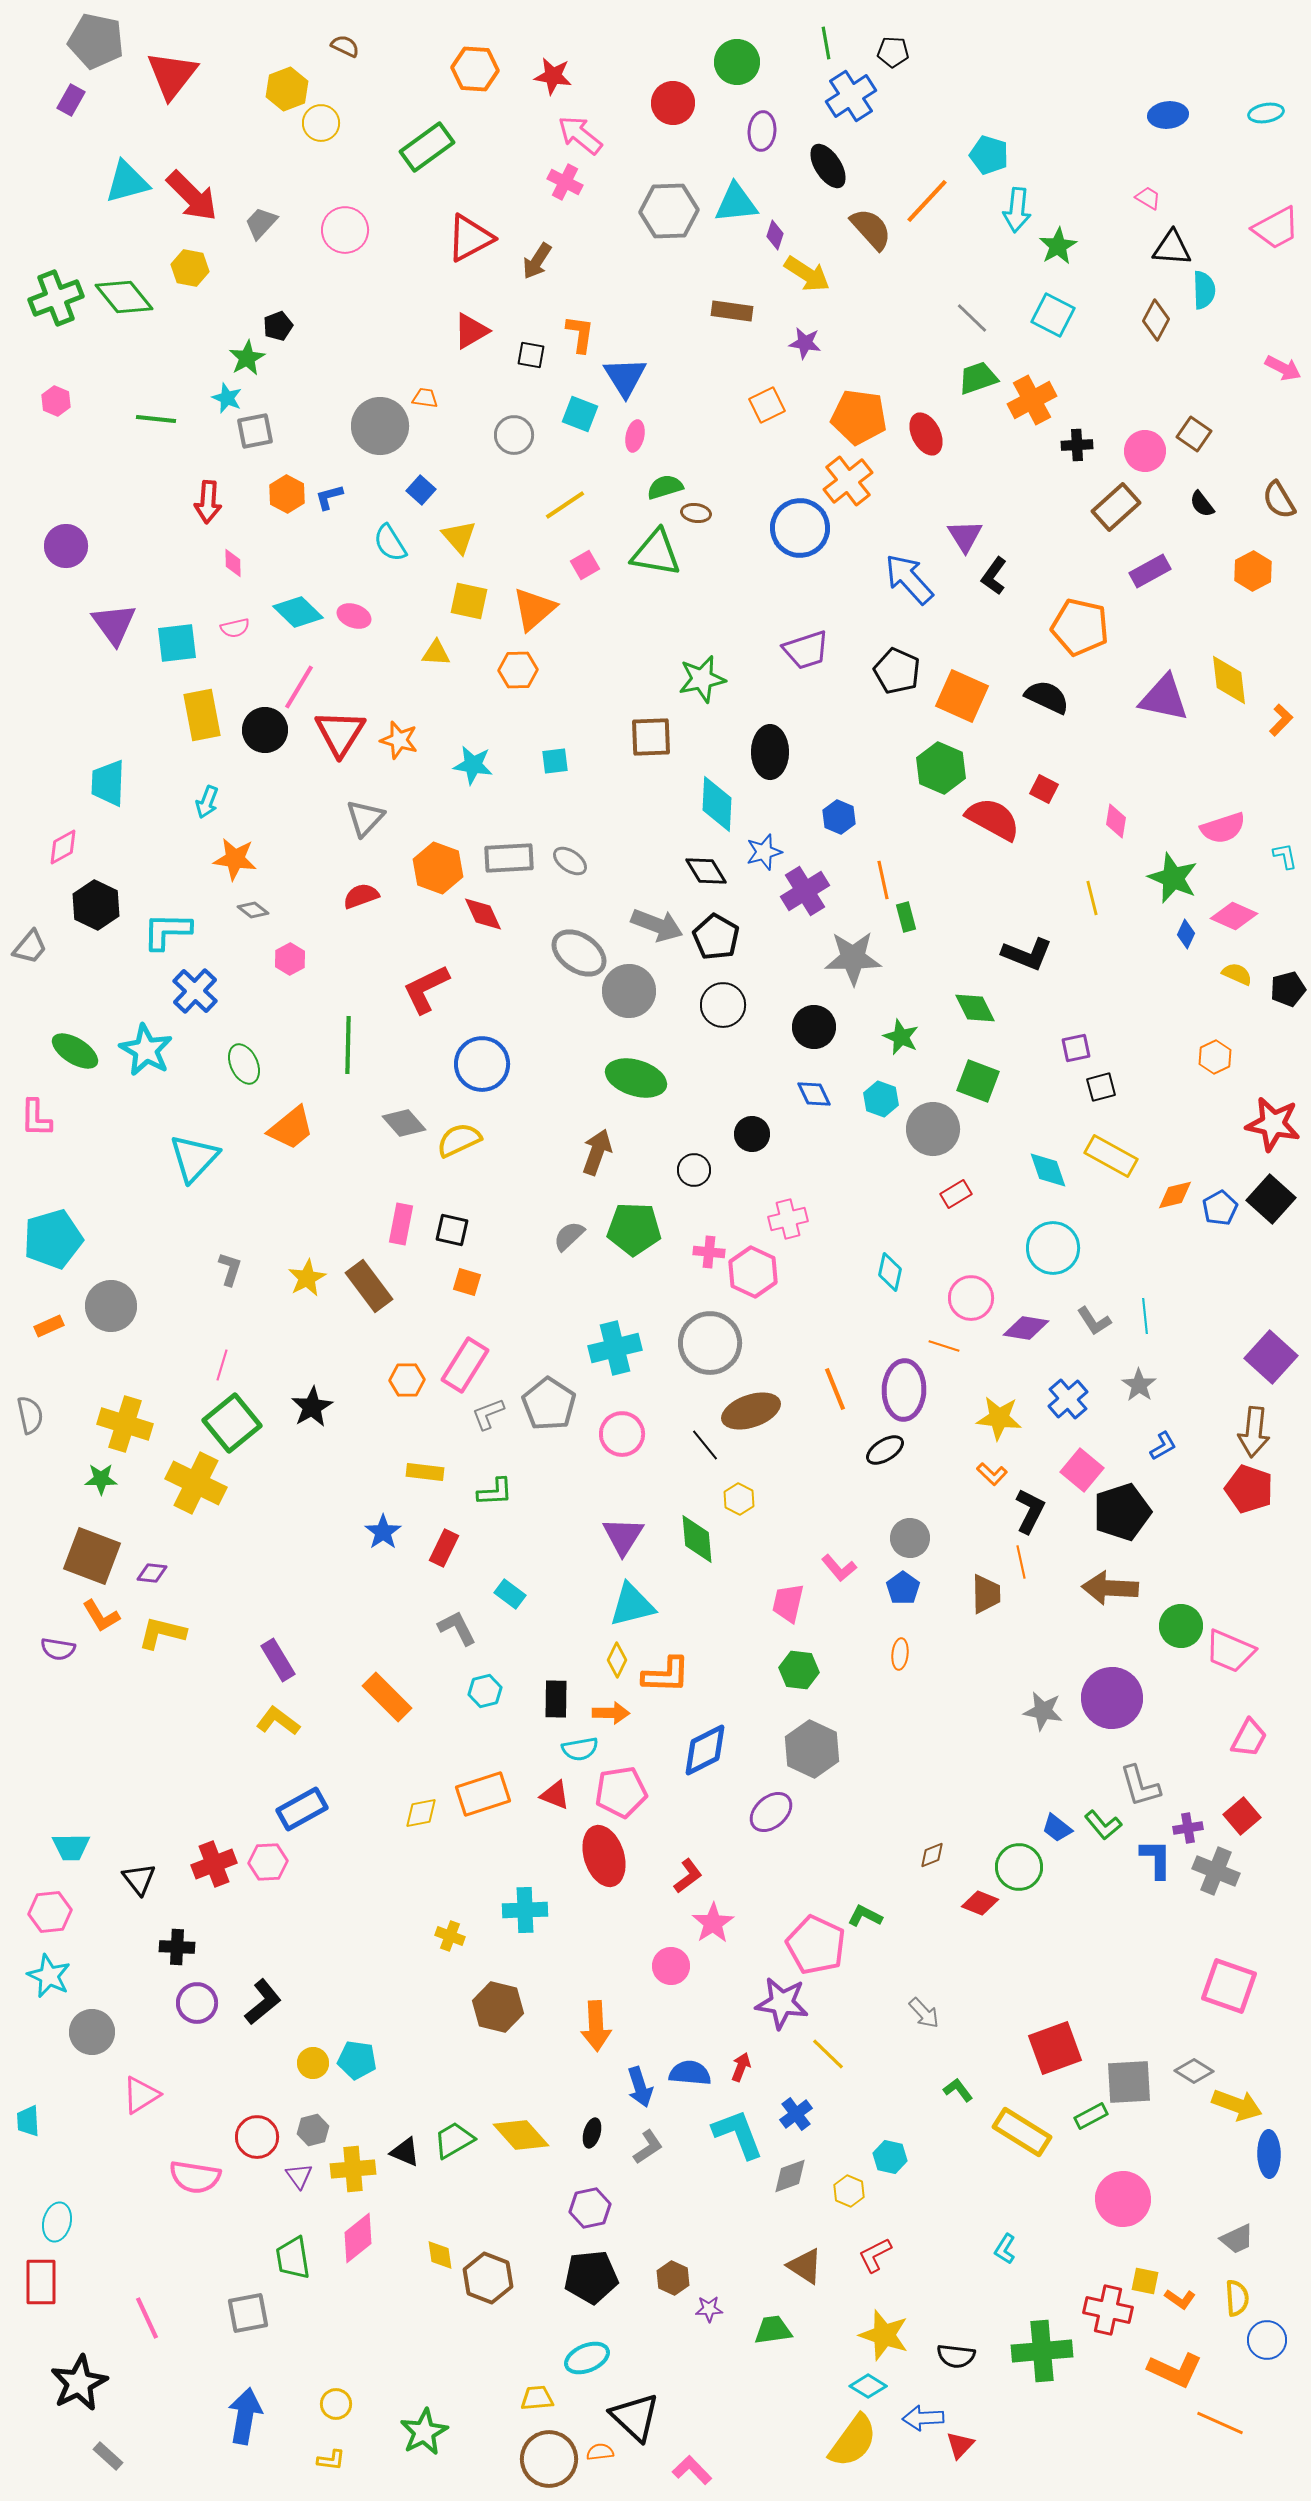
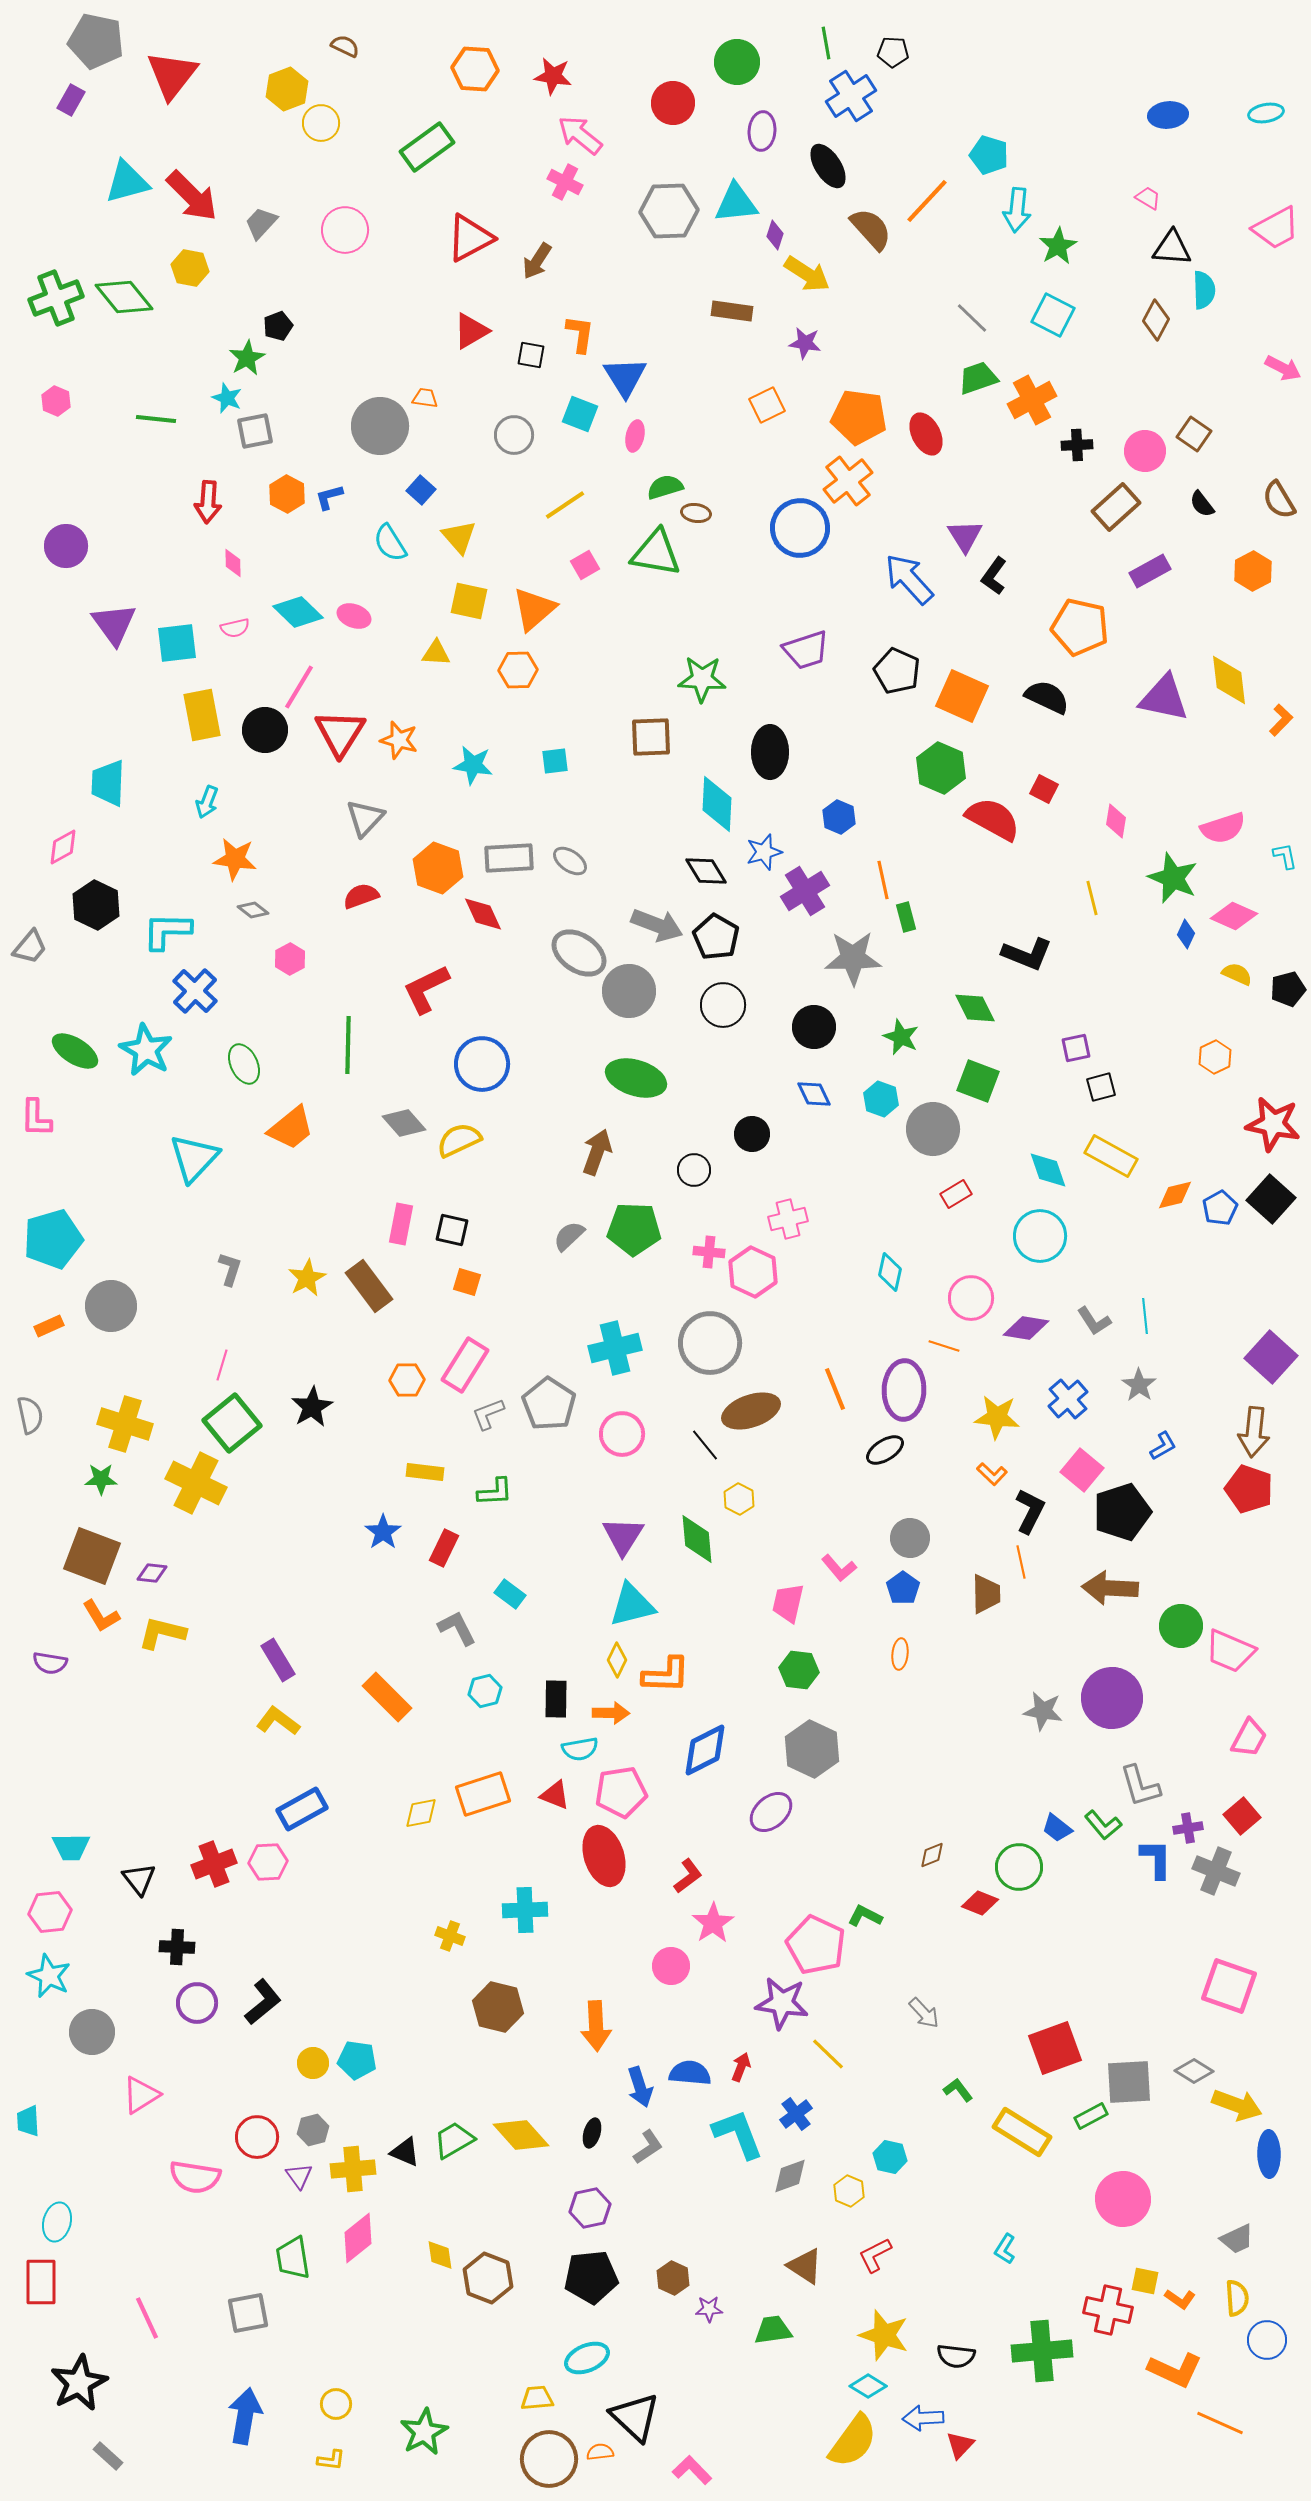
green star at (702, 679): rotated 15 degrees clockwise
cyan circle at (1053, 1248): moved 13 px left, 12 px up
yellow star at (999, 1418): moved 2 px left, 1 px up
purple semicircle at (58, 1649): moved 8 px left, 14 px down
